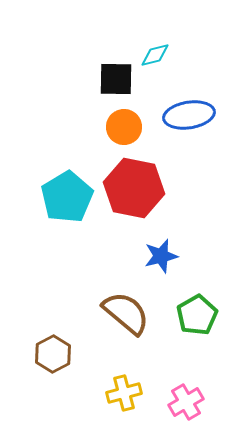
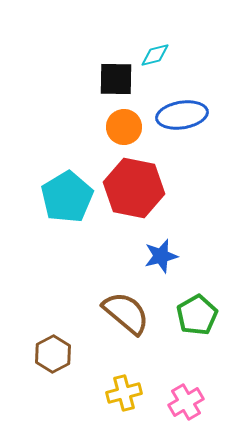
blue ellipse: moved 7 px left
